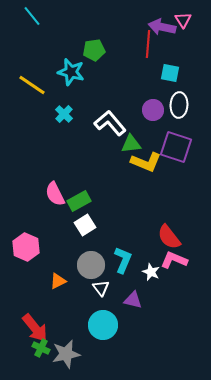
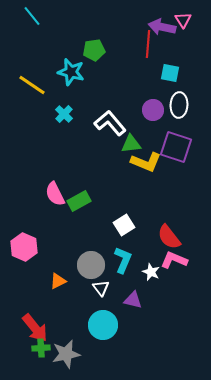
white square: moved 39 px right
pink hexagon: moved 2 px left
green cross: rotated 30 degrees counterclockwise
